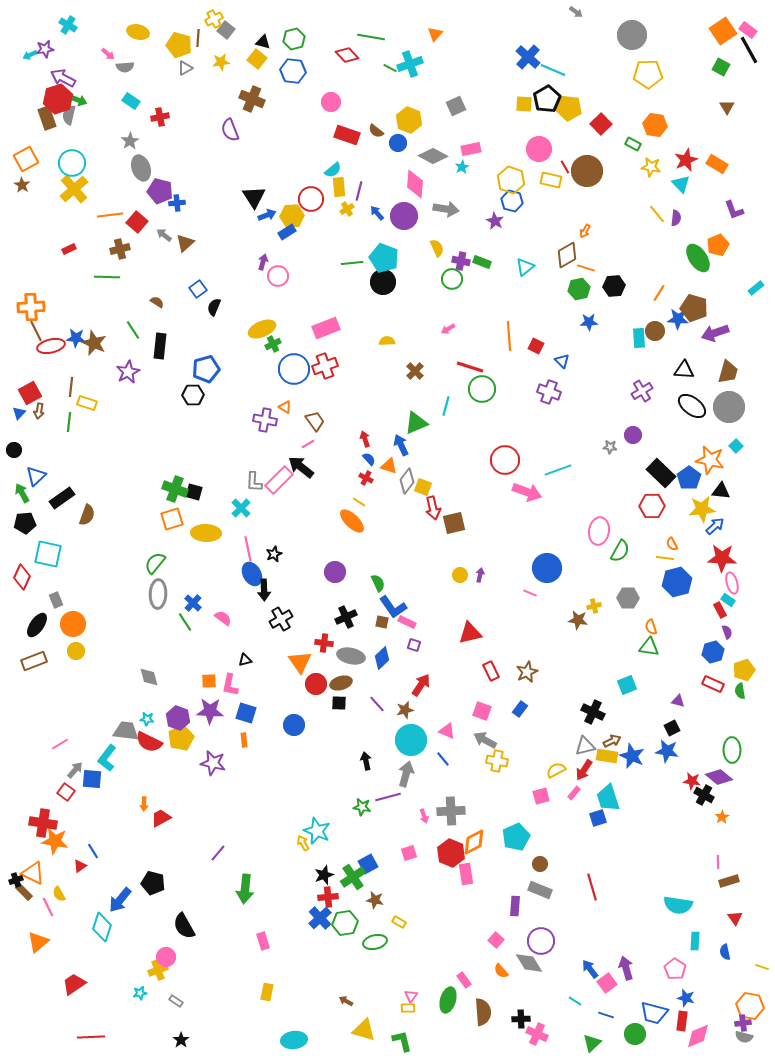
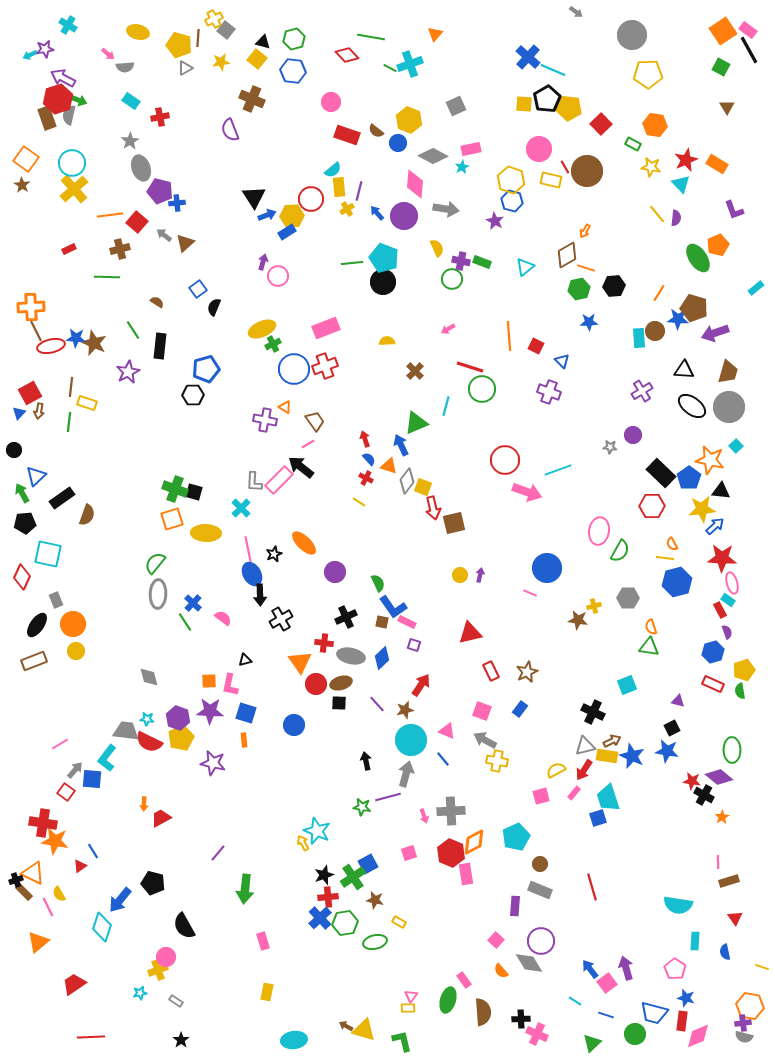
orange square at (26, 159): rotated 25 degrees counterclockwise
orange ellipse at (352, 521): moved 48 px left, 22 px down
black arrow at (264, 590): moved 4 px left, 5 px down
brown arrow at (346, 1001): moved 25 px down
